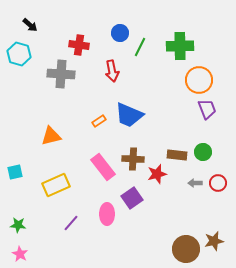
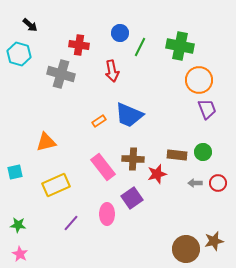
green cross: rotated 12 degrees clockwise
gray cross: rotated 12 degrees clockwise
orange triangle: moved 5 px left, 6 px down
